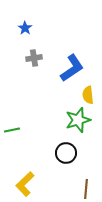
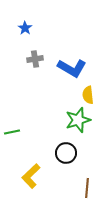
gray cross: moved 1 px right, 1 px down
blue L-shape: rotated 64 degrees clockwise
green line: moved 2 px down
yellow L-shape: moved 6 px right, 8 px up
brown line: moved 1 px right, 1 px up
